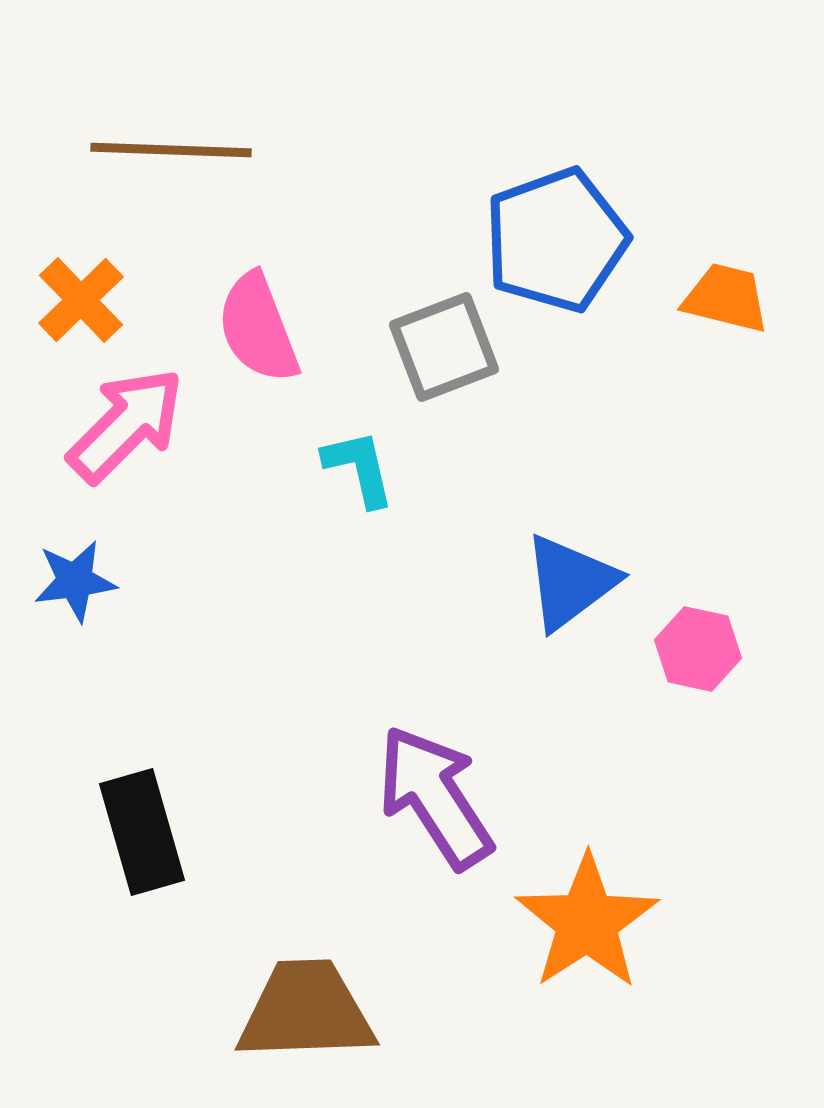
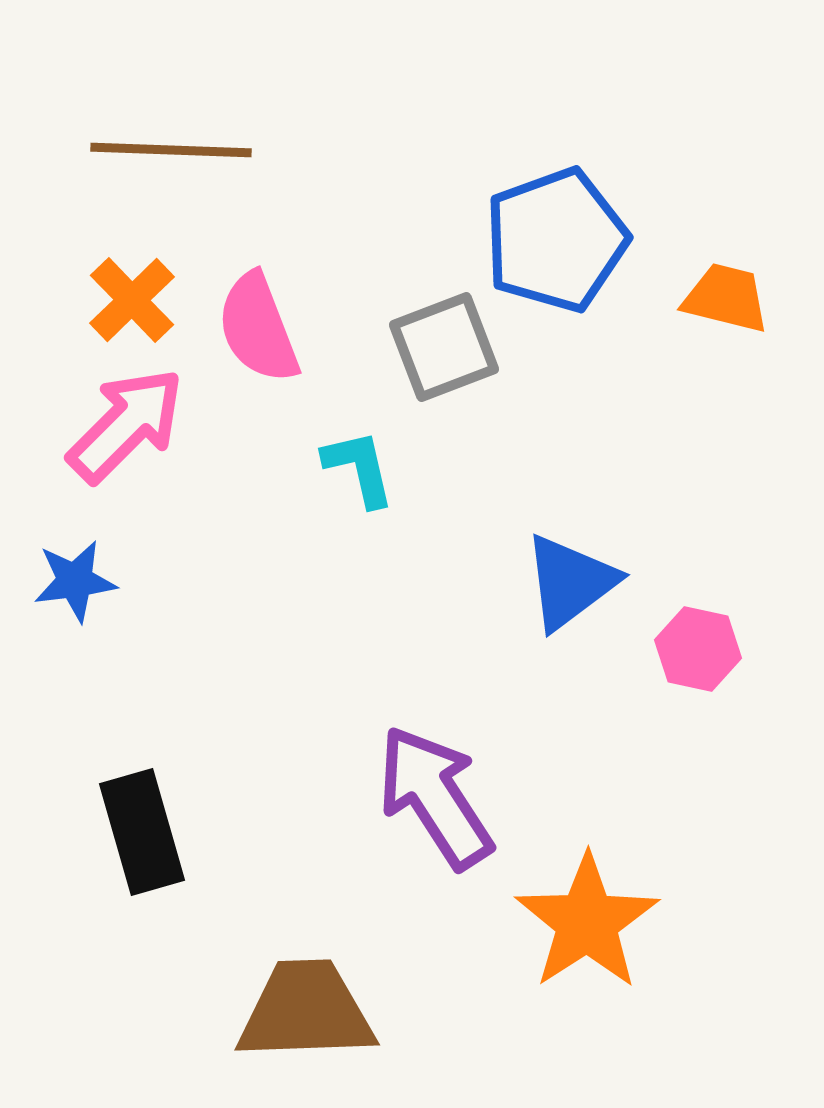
orange cross: moved 51 px right
